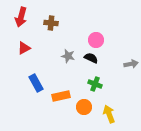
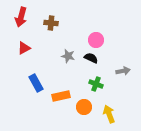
gray arrow: moved 8 px left, 7 px down
green cross: moved 1 px right
